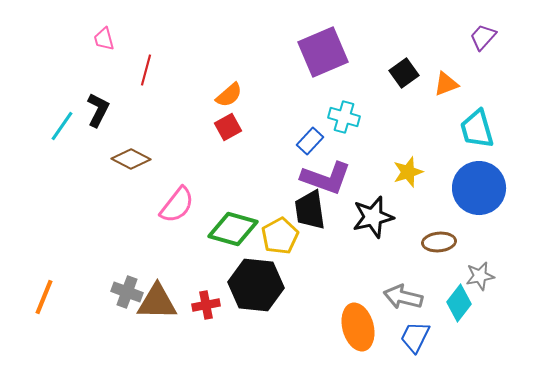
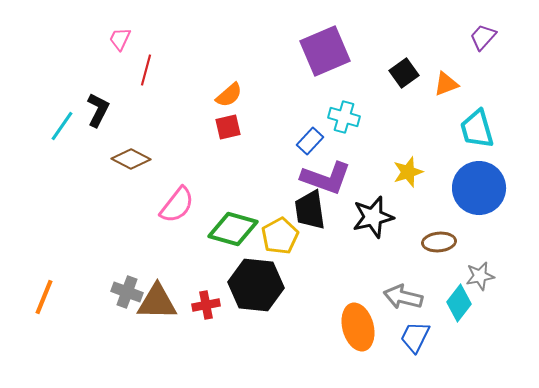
pink trapezoid: moved 16 px right; rotated 40 degrees clockwise
purple square: moved 2 px right, 1 px up
red square: rotated 16 degrees clockwise
